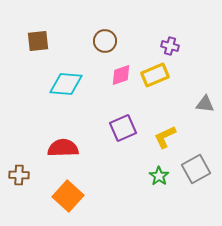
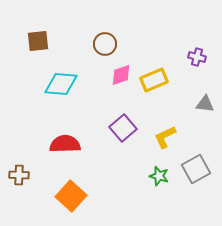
brown circle: moved 3 px down
purple cross: moved 27 px right, 11 px down
yellow rectangle: moved 1 px left, 5 px down
cyan diamond: moved 5 px left
purple square: rotated 16 degrees counterclockwise
red semicircle: moved 2 px right, 4 px up
green star: rotated 18 degrees counterclockwise
orange square: moved 3 px right
